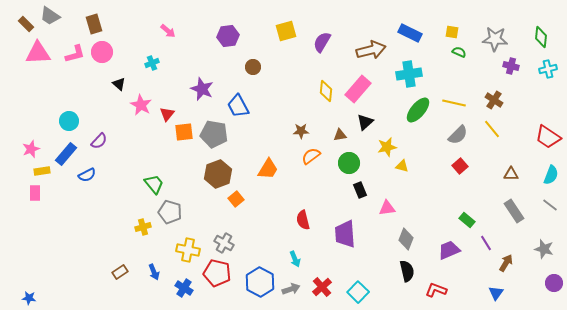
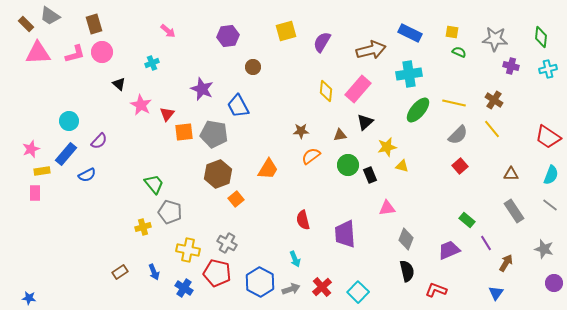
green circle at (349, 163): moved 1 px left, 2 px down
black rectangle at (360, 190): moved 10 px right, 15 px up
gray cross at (224, 243): moved 3 px right
